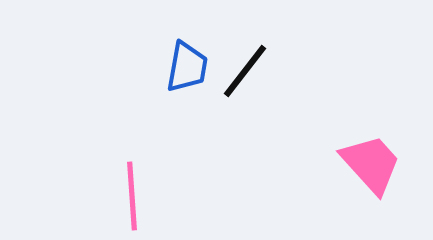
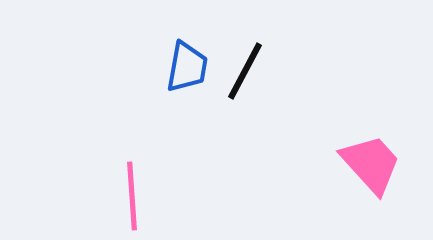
black line: rotated 10 degrees counterclockwise
